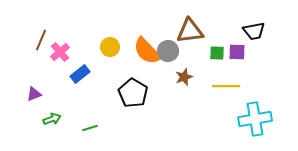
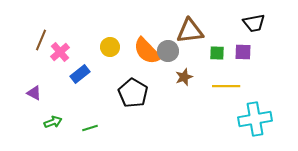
black trapezoid: moved 8 px up
purple square: moved 6 px right
purple triangle: moved 1 px up; rotated 49 degrees clockwise
green arrow: moved 1 px right, 3 px down
